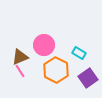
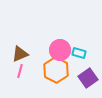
pink circle: moved 16 px right, 5 px down
cyan rectangle: rotated 16 degrees counterclockwise
brown triangle: moved 3 px up
pink line: rotated 48 degrees clockwise
